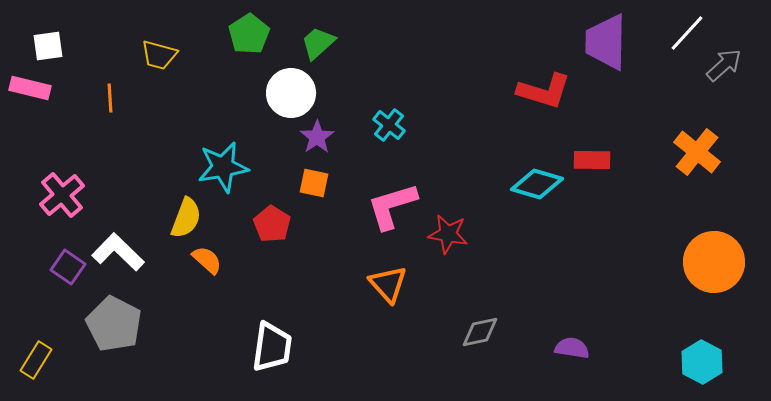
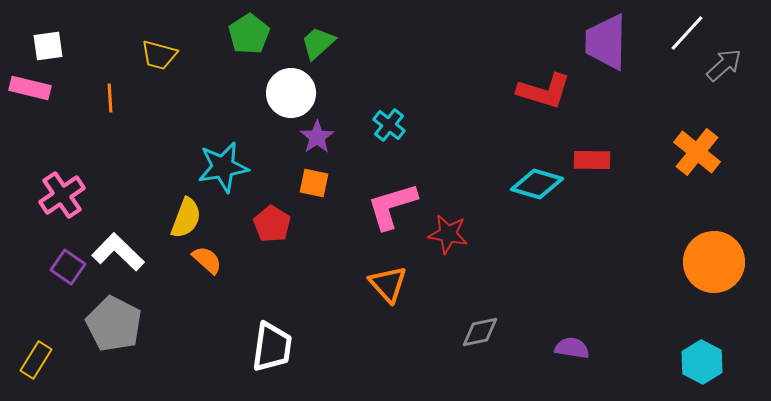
pink cross: rotated 6 degrees clockwise
